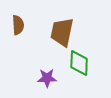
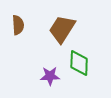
brown trapezoid: moved 3 px up; rotated 20 degrees clockwise
purple star: moved 3 px right, 2 px up
